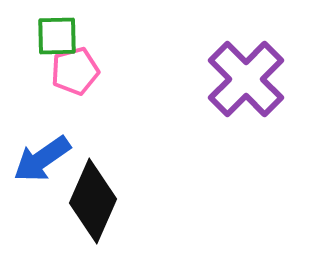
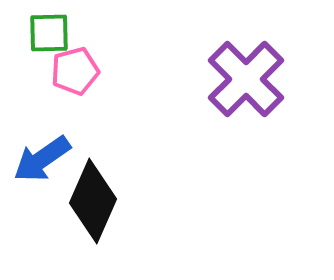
green square: moved 8 px left, 3 px up
